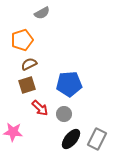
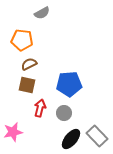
orange pentagon: rotated 25 degrees clockwise
brown square: rotated 30 degrees clockwise
red arrow: rotated 120 degrees counterclockwise
gray circle: moved 1 px up
pink star: rotated 18 degrees counterclockwise
gray rectangle: moved 3 px up; rotated 70 degrees counterclockwise
